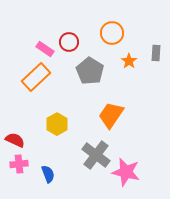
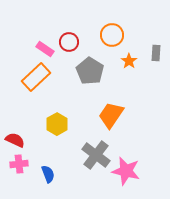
orange circle: moved 2 px down
pink star: moved 1 px up
